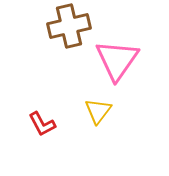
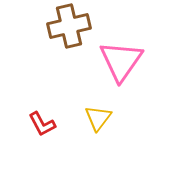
pink triangle: moved 4 px right, 1 px down
yellow triangle: moved 7 px down
